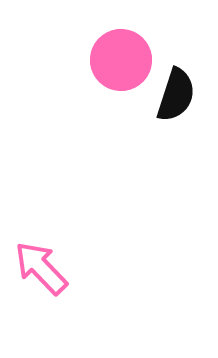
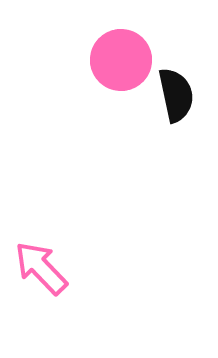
black semicircle: rotated 30 degrees counterclockwise
